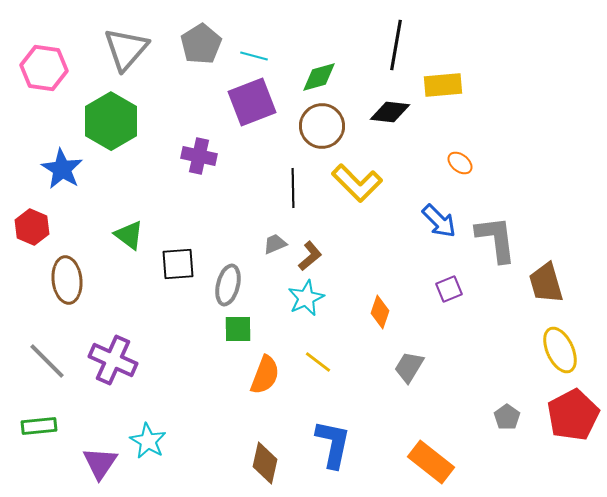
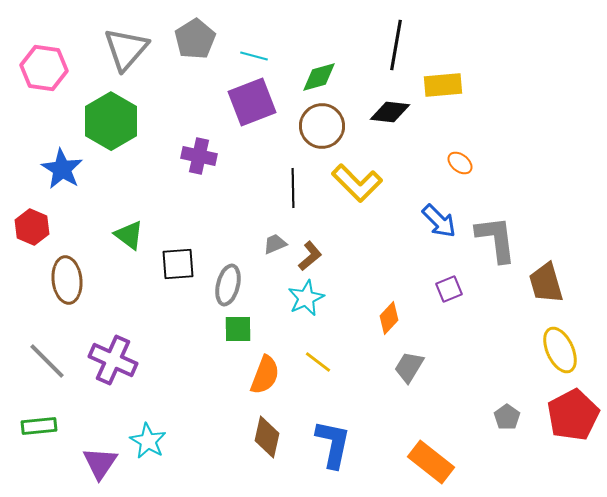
gray pentagon at (201, 44): moved 6 px left, 5 px up
orange diamond at (380, 312): moved 9 px right, 6 px down; rotated 24 degrees clockwise
brown diamond at (265, 463): moved 2 px right, 26 px up
